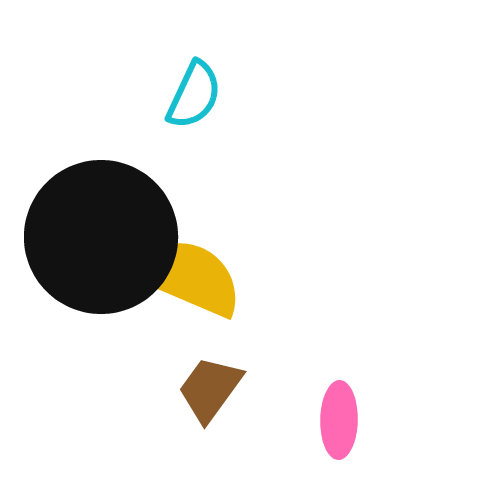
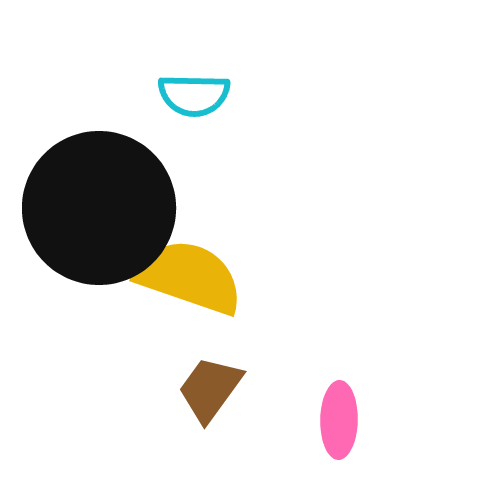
cyan semicircle: rotated 66 degrees clockwise
black circle: moved 2 px left, 29 px up
yellow semicircle: rotated 4 degrees counterclockwise
